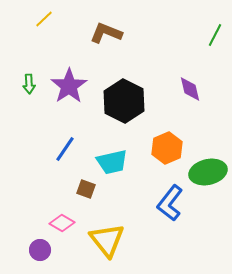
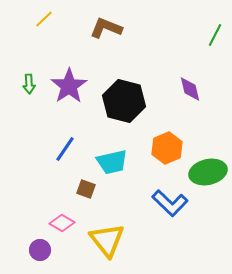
brown L-shape: moved 5 px up
black hexagon: rotated 12 degrees counterclockwise
blue L-shape: rotated 84 degrees counterclockwise
